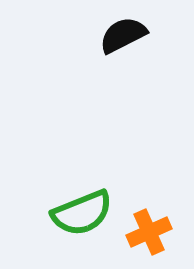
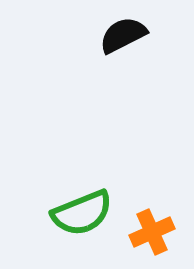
orange cross: moved 3 px right
